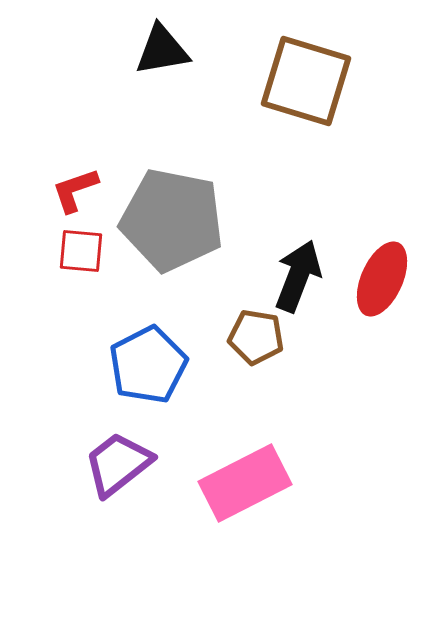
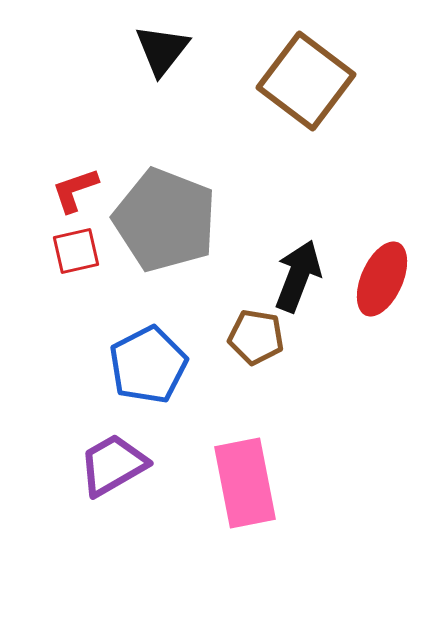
black triangle: rotated 42 degrees counterclockwise
brown square: rotated 20 degrees clockwise
gray pentagon: moved 7 px left; rotated 10 degrees clockwise
red square: moved 5 px left; rotated 18 degrees counterclockwise
purple trapezoid: moved 5 px left, 1 px down; rotated 8 degrees clockwise
pink rectangle: rotated 74 degrees counterclockwise
